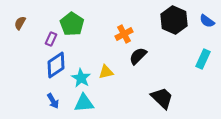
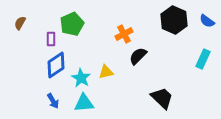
green pentagon: rotated 15 degrees clockwise
purple rectangle: rotated 24 degrees counterclockwise
